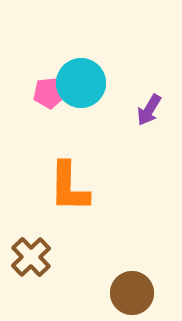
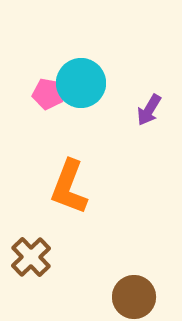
pink pentagon: moved 1 px left, 1 px down; rotated 16 degrees clockwise
orange L-shape: rotated 20 degrees clockwise
brown circle: moved 2 px right, 4 px down
